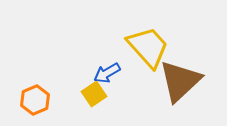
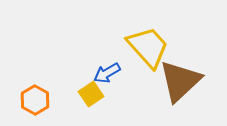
yellow square: moved 3 px left
orange hexagon: rotated 8 degrees counterclockwise
